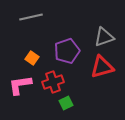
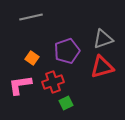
gray triangle: moved 1 px left, 2 px down
